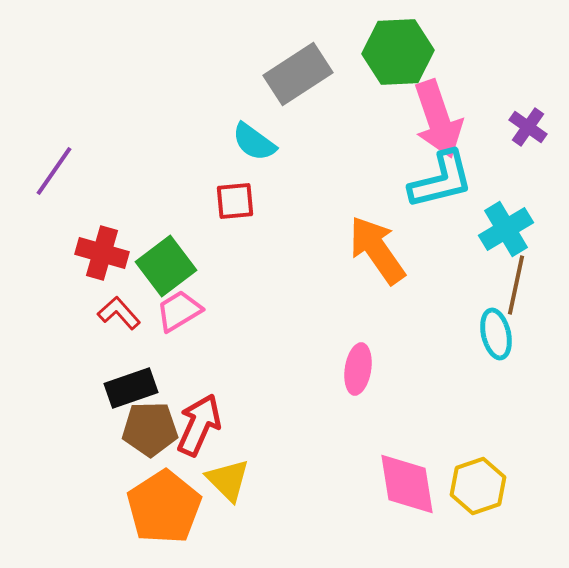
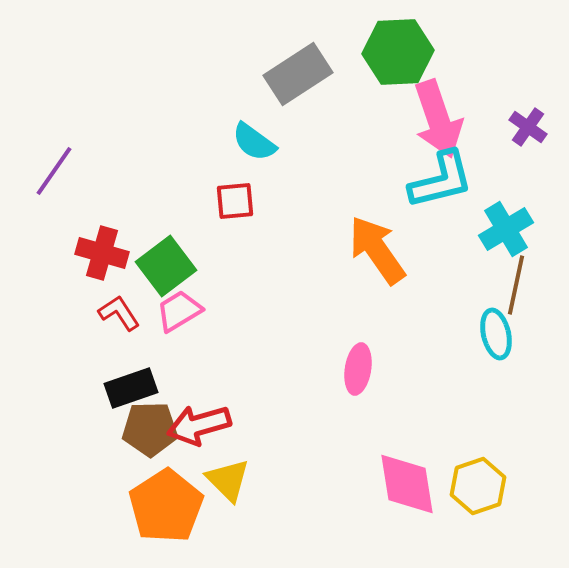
red L-shape: rotated 9 degrees clockwise
red arrow: rotated 130 degrees counterclockwise
orange pentagon: moved 2 px right, 1 px up
